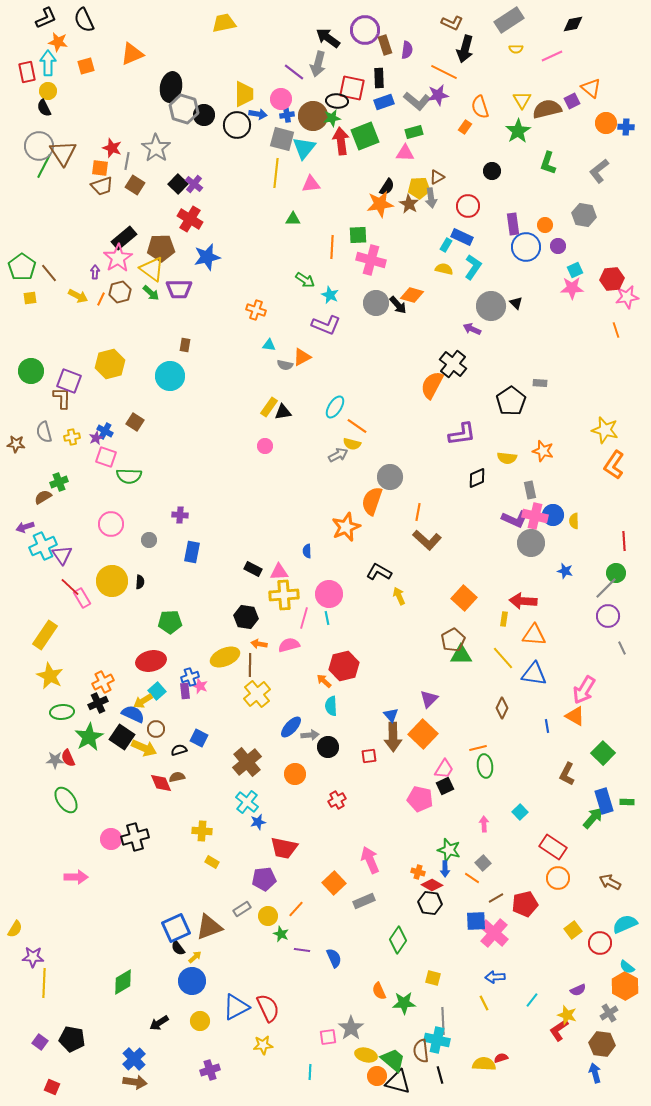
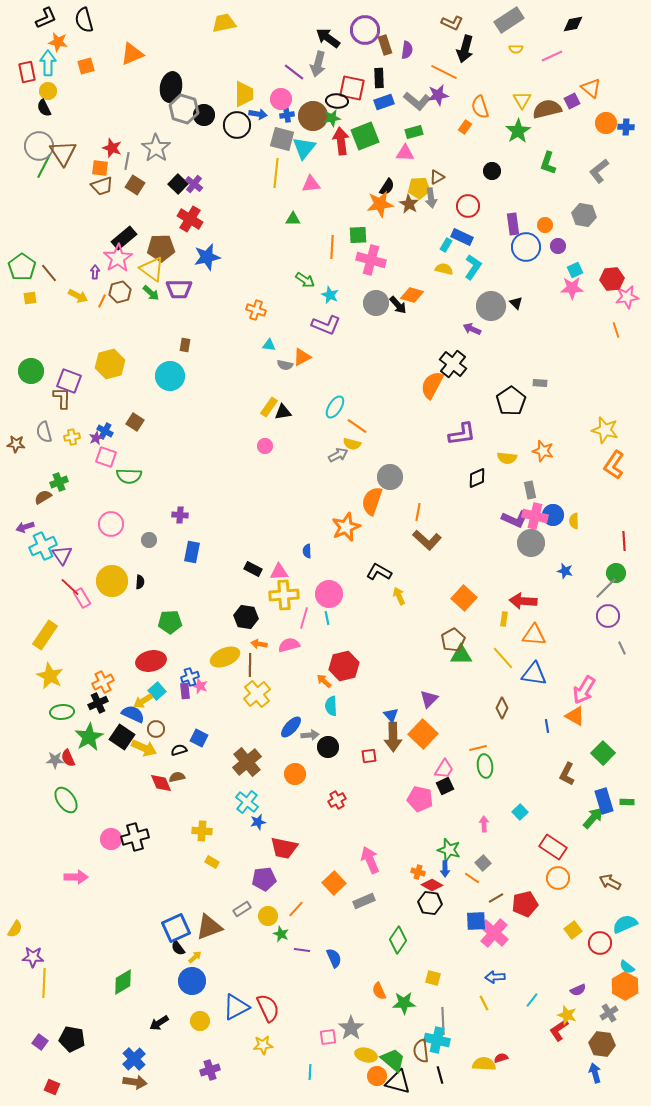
black semicircle at (84, 20): rotated 10 degrees clockwise
orange line at (101, 299): moved 1 px right, 2 px down
